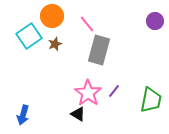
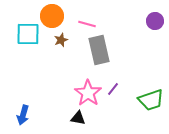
pink line: rotated 36 degrees counterclockwise
cyan square: moved 1 px left, 2 px up; rotated 35 degrees clockwise
brown star: moved 6 px right, 4 px up
gray rectangle: rotated 28 degrees counterclockwise
purple line: moved 1 px left, 2 px up
green trapezoid: rotated 60 degrees clockwise
black triangle: moved 4 px down; rotated 21 degrees counterclockwise
